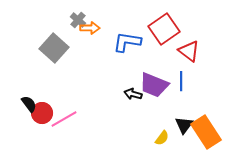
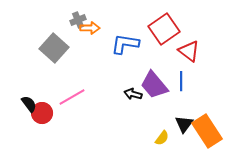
gray cross: rotated 28 degrees clockwise
blue L-shape: moved 2 px left, 2 px down
purple trapezoid: rotated 28 degrees clockwise
pink line: moved 8 px right, 22 px up
black triangle: moved 1 px up
orange rectangle: moved 1 px right, 1 px up
